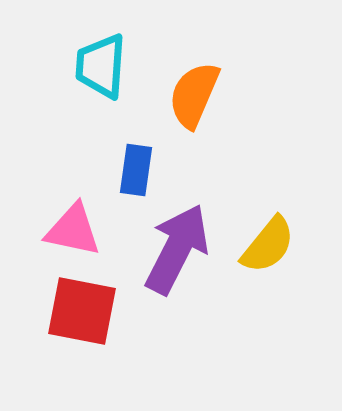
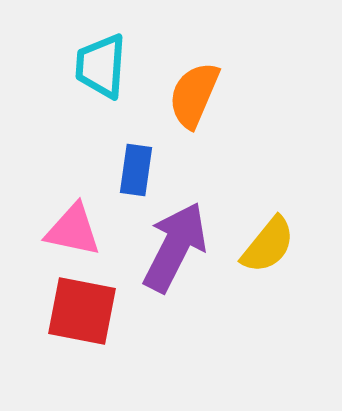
purple arrow: moved 2 px left, 2 px up
